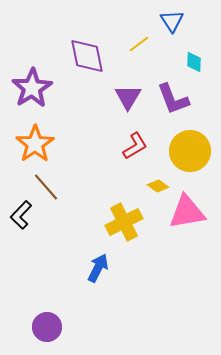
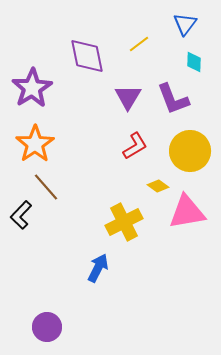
blue triangle: moved 13 px right, 3 px down; rotated 10 degrees clockwise
